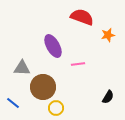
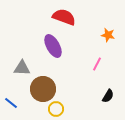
red semicircle: moved 18 px left
orange star: rotated 24 degrees clockwise
pink line: moved 19 px right; rotated 56 degrees counterclockwise
brown circle: moved 2 px down
black semicircle: moved 1 px up
blue line: moved 2 px left
yellow circle: moved 1 px down
